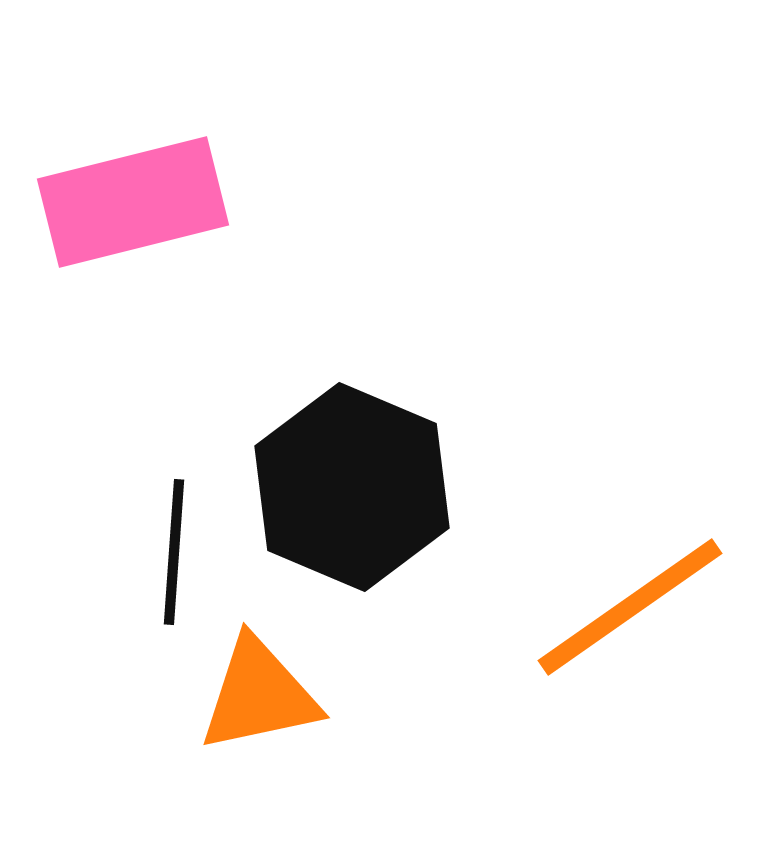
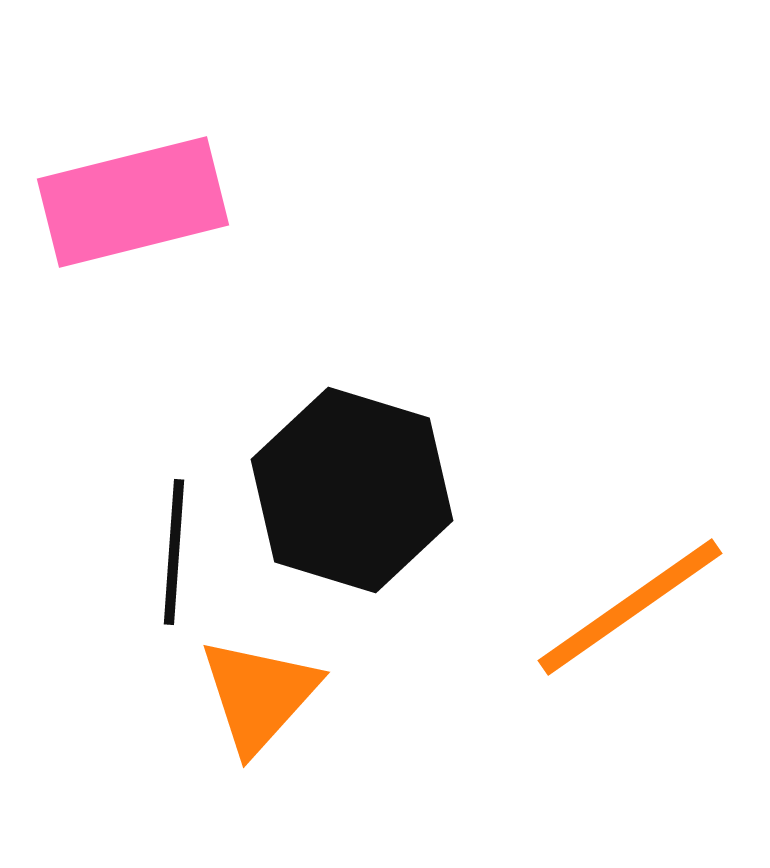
black hexagon: moved 3 px down; rotated 6 degrees counterclockwise
orange triangle: rotated 36 degrees counterclockwise
